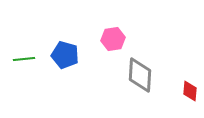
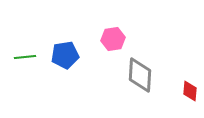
blue pentagon: rotated 24 degrees counterclockwise
green line: moved 1 px right, 2 px up
